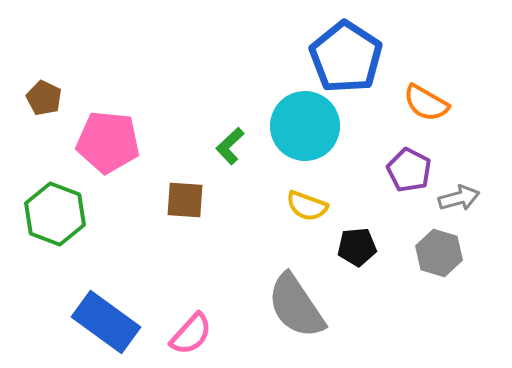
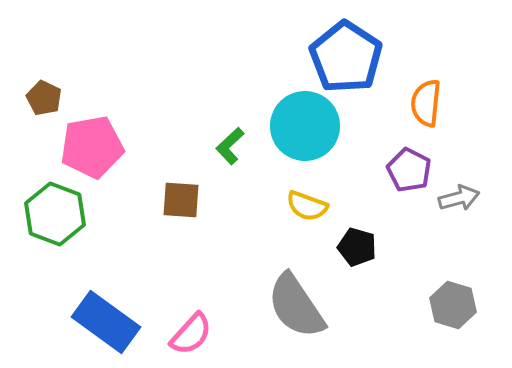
orange semicircle: rotated 66 degrees clockwise
pink pentagon: moved 16 px left, 5 px down; rotated 16 degrees counterclockwise
brown square: moved 4 px left
black pentagon: rotated 21 degrees clockwise
gray hexagon: moved 14 px right, 52 px down
